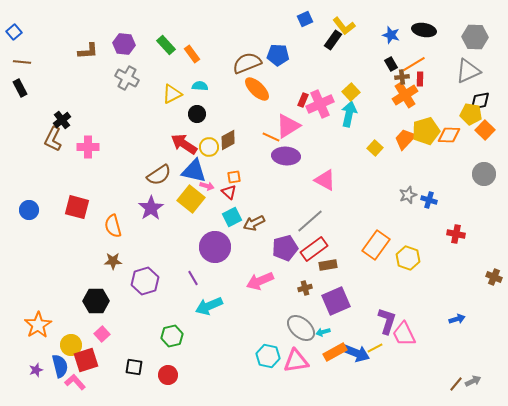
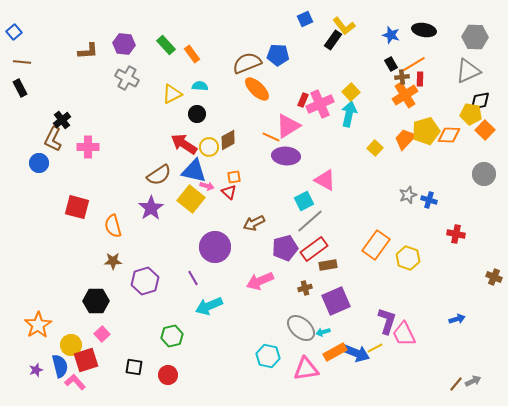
blue circle at (29, 210): moved 10 px right, 47 px up
cyan square at (232, 217): moved 72 px right, 16 px up
pink triangle at (296, 361): moved 10 px right, 8 px down
